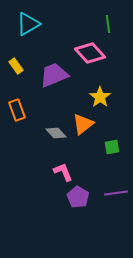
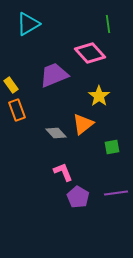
yellow rectangle: moved 5 px left, 19 px down
yellow star: moved 1 px left, 1 px up
